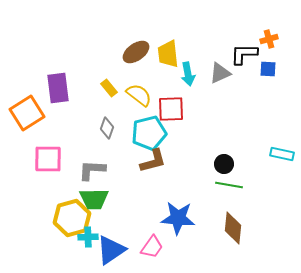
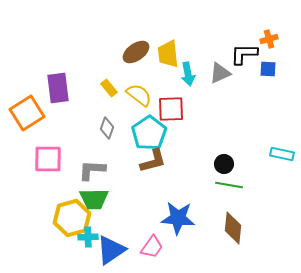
cyan pentagon: rotated 20 degrees counterclockwise
